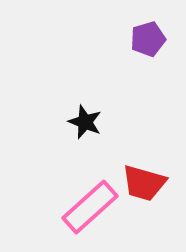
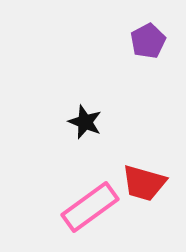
purple pentagon: moved 2 px down; rotated 12 degrees counterclockwise
pink rectangle: rotated 6 degrees clockwise
